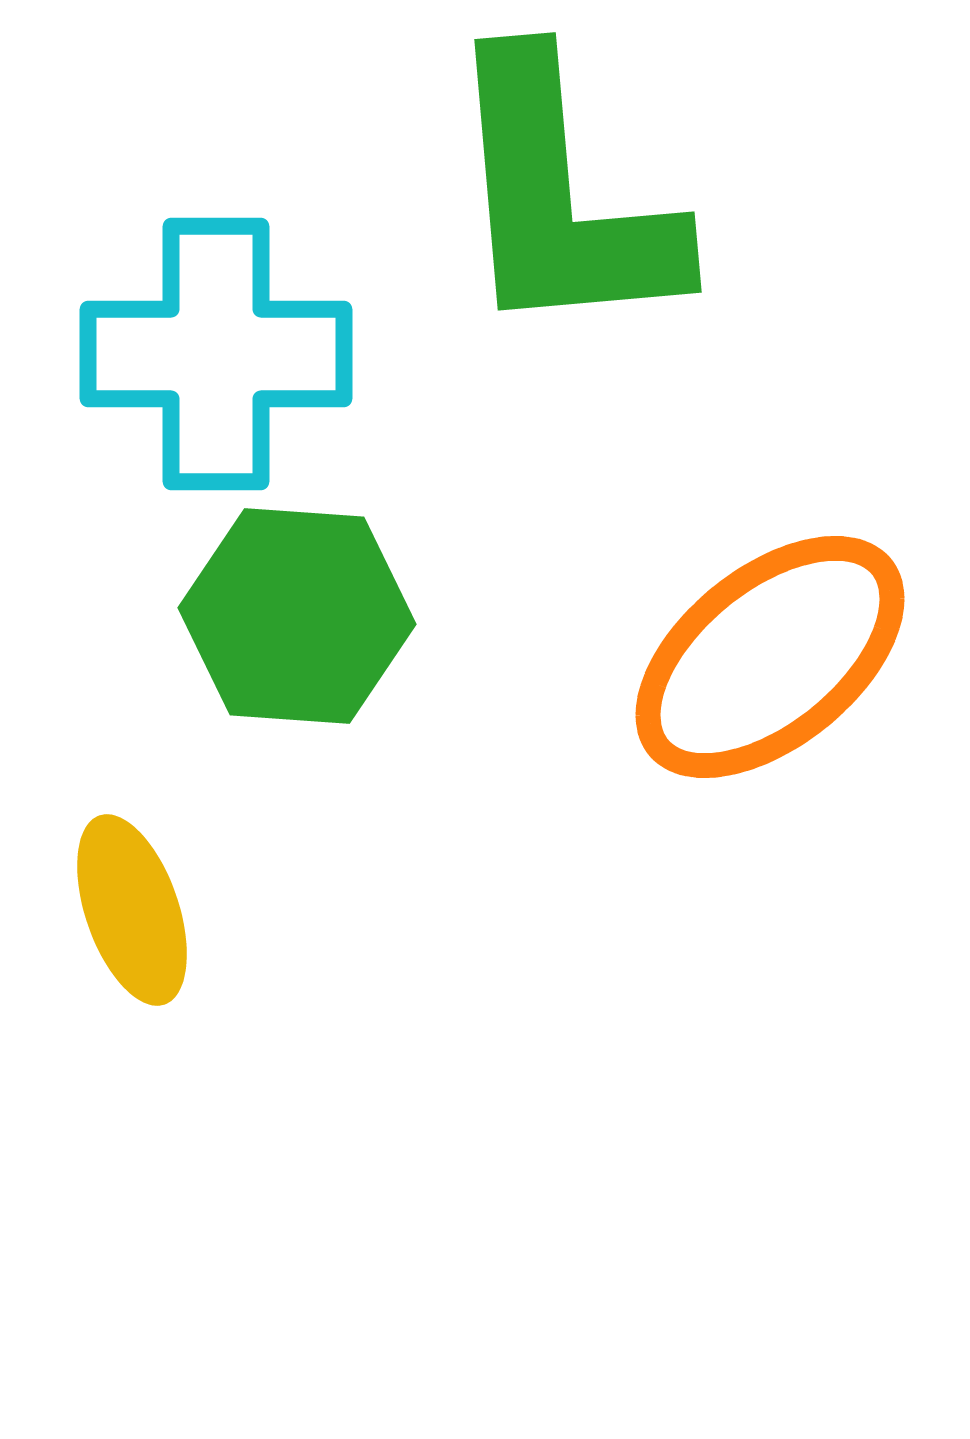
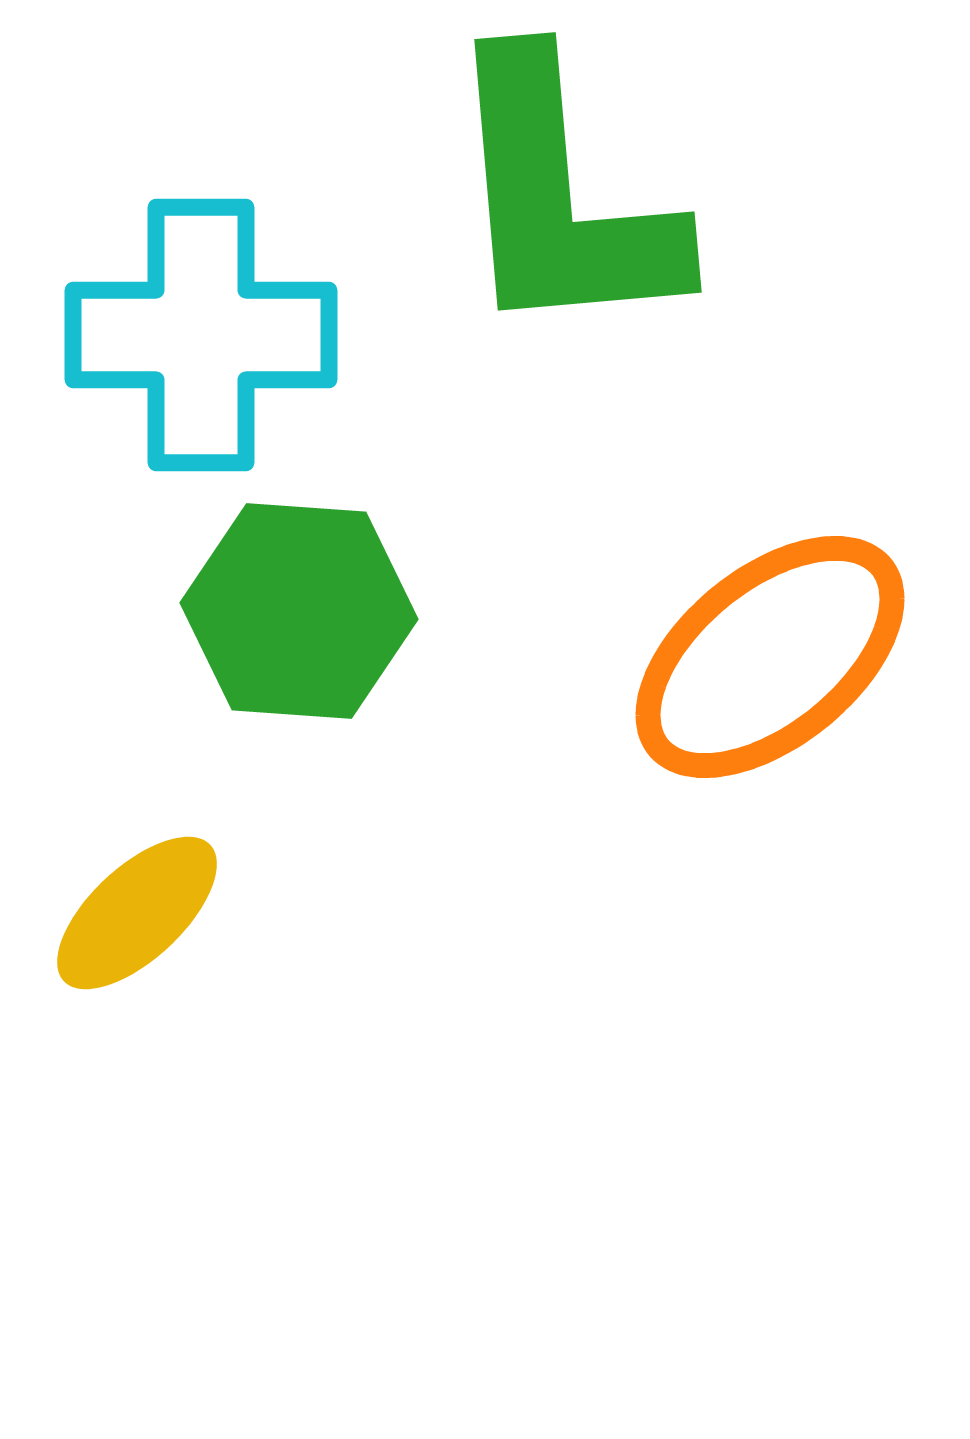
cyan cross: moved 15 px left, 19 px up
green hexagon: moved 2 px right, 5 px up
yellow ellipse: moved 5 px right, 3 px down; rotated 66 degrees clockwise
